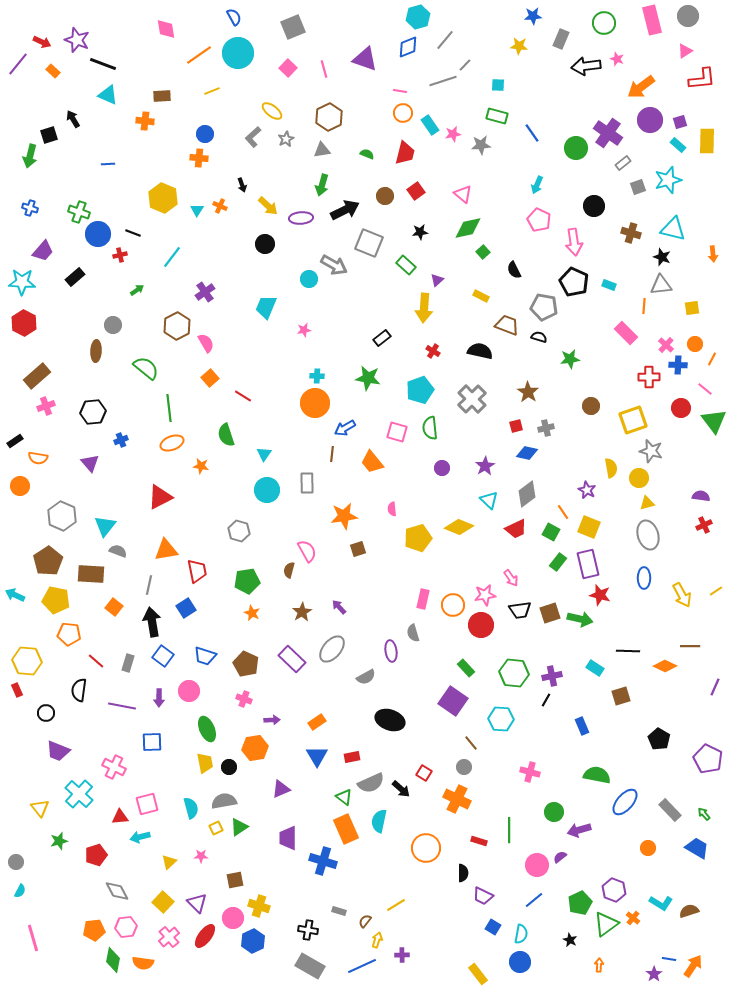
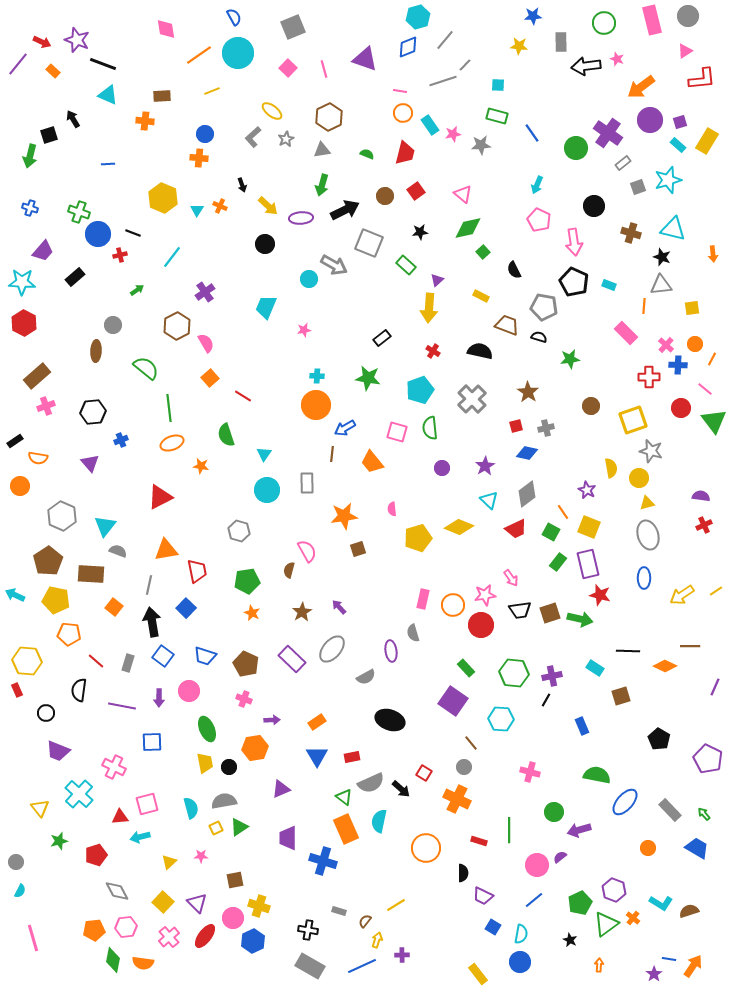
gray rectangle at (561, 39): moved 3 px down; rotated 24 degrees counterclockwise
yellow rectangle at (707, 141): rotated 30 degrees clockwise
yellow arrow at (424, 308): moved 5 px right
orange circle at (315, 403): moved 1 px right, 2 px down
yellow arrow at (682, 595): rotated 85 degrees clockwise
blue square at (186, 608): rotated 12 degrees counterclockwise
